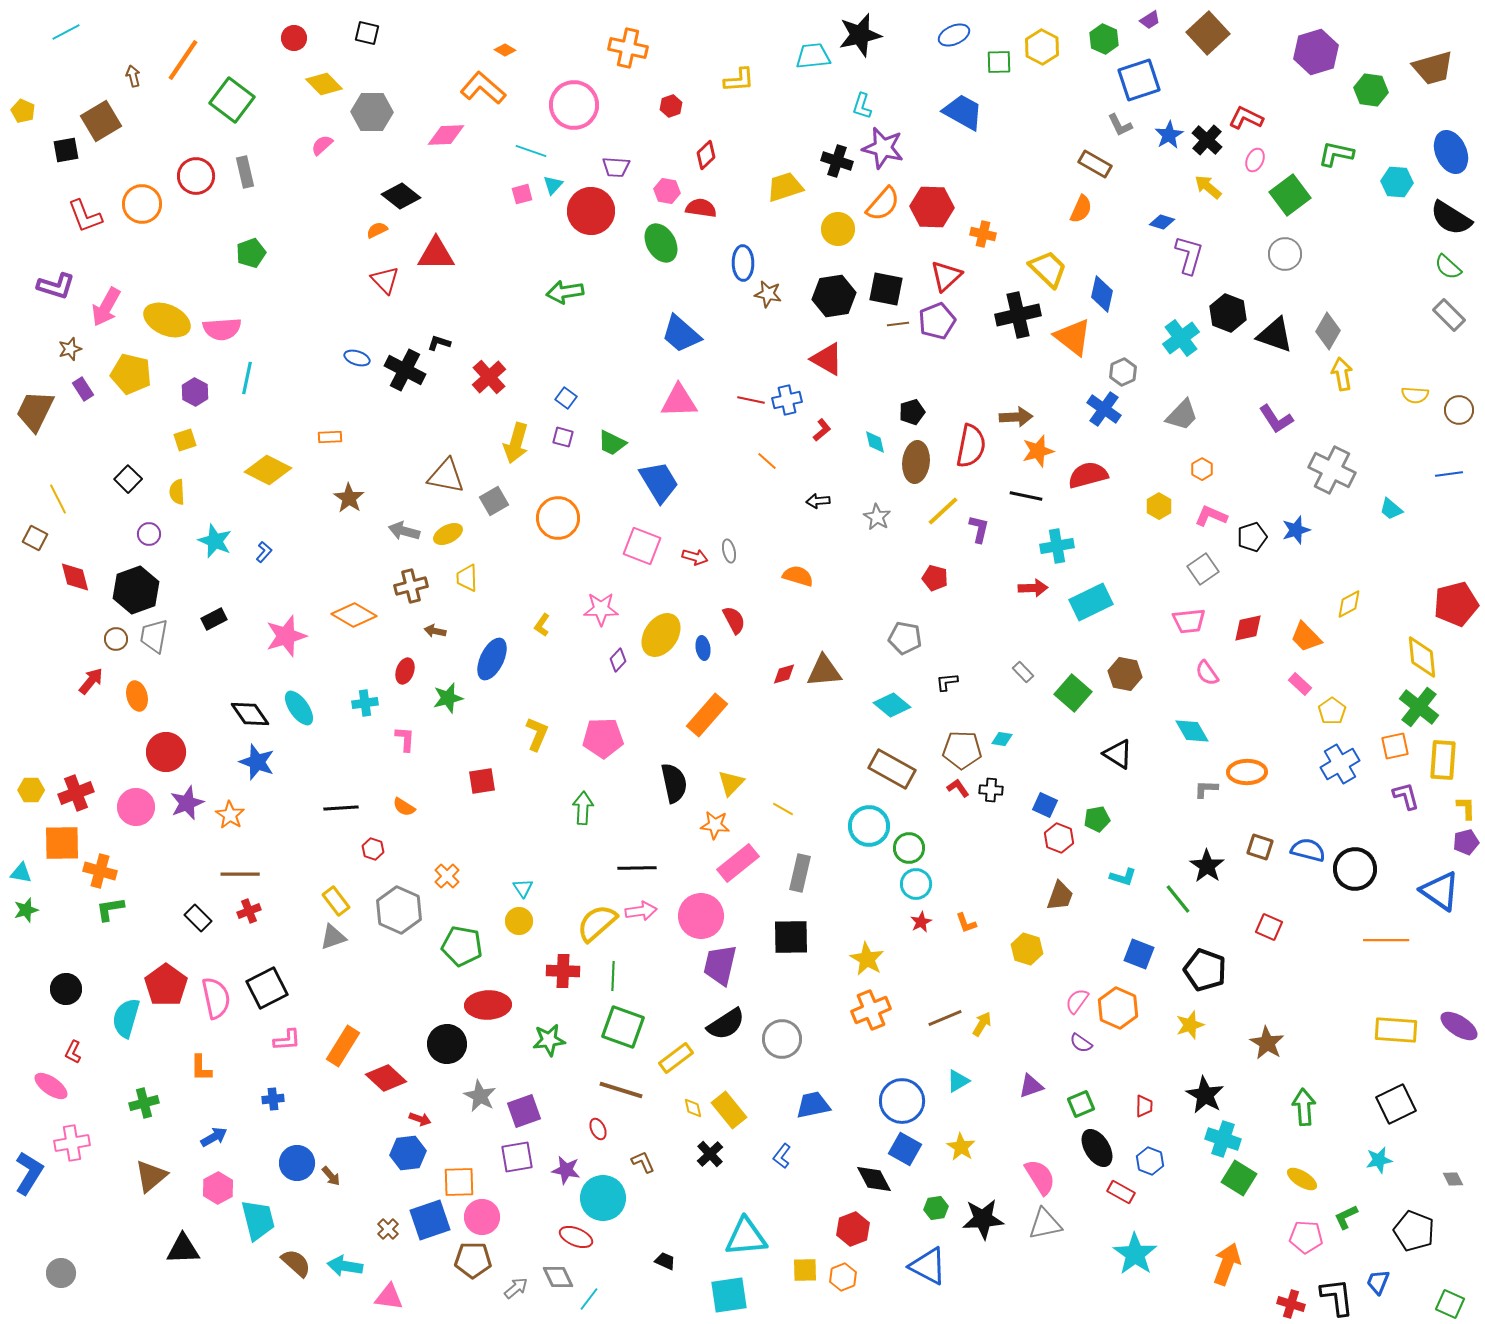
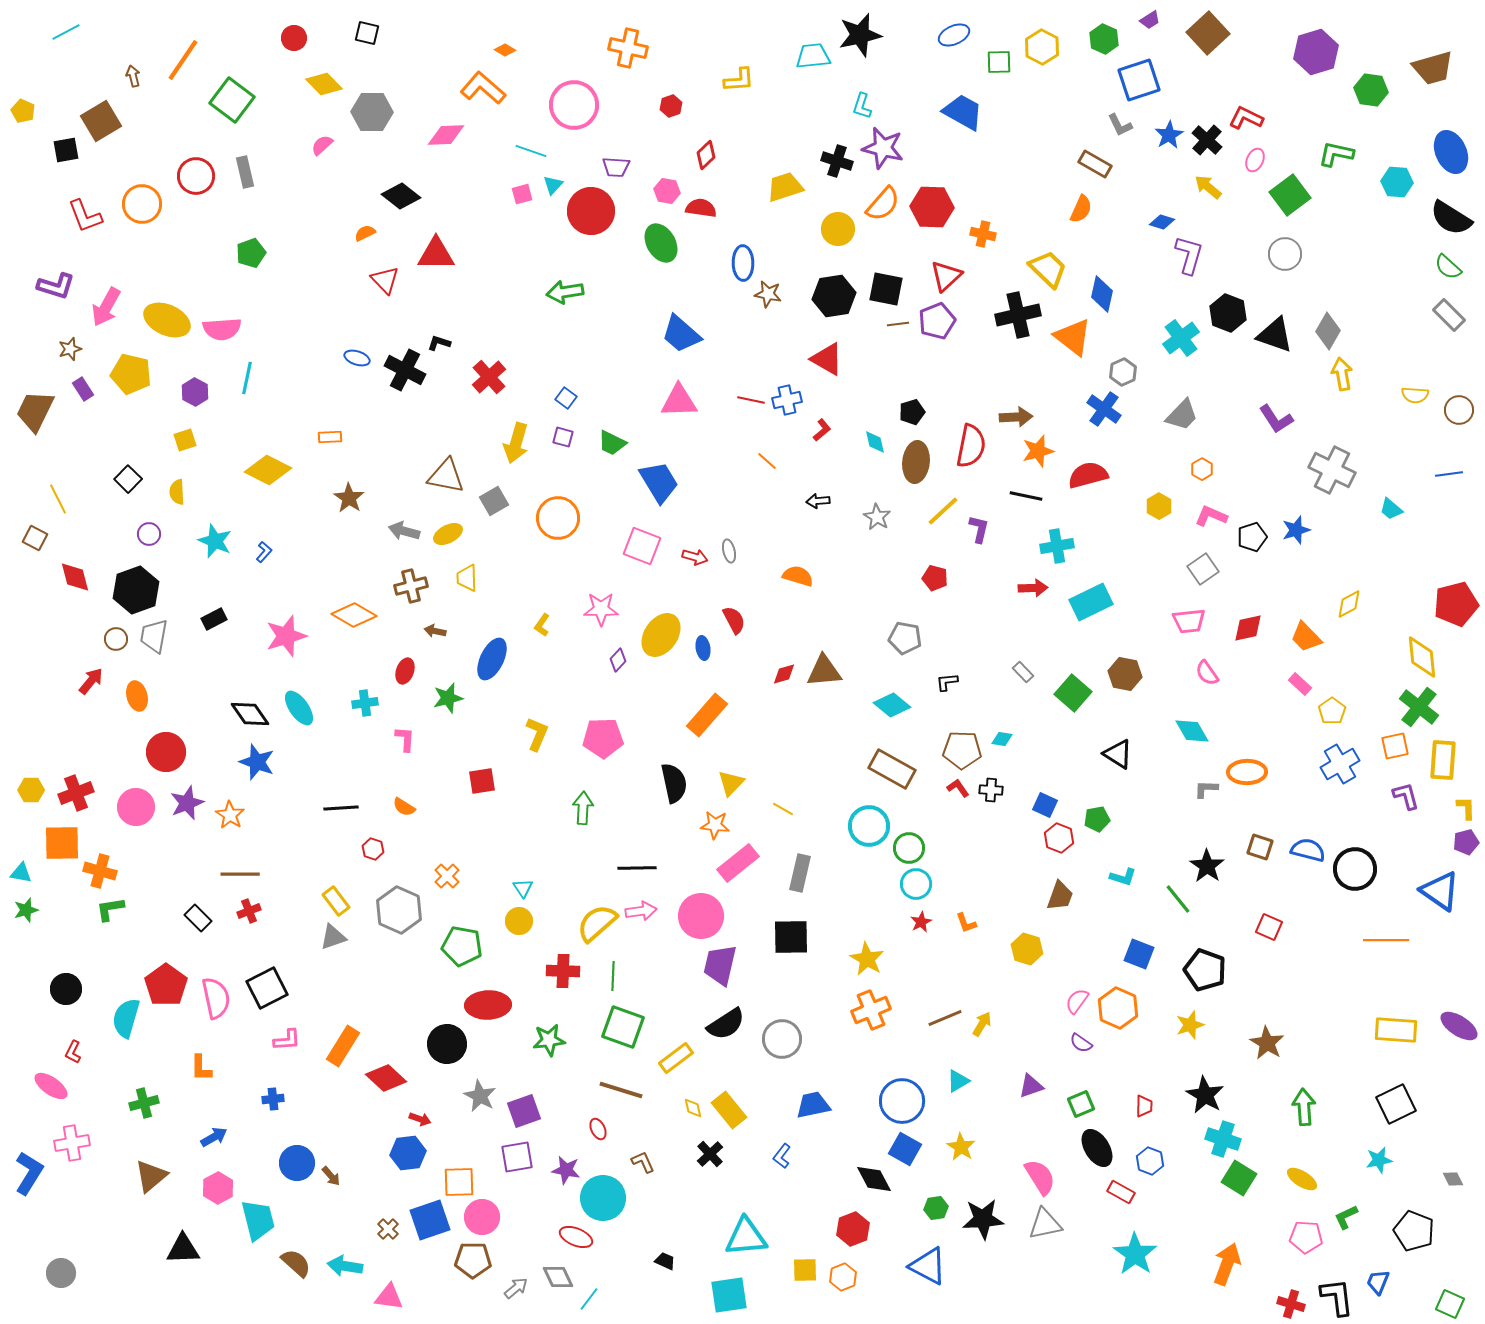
orange semicircle at (377, 230): moved 12 px left, 3 px down
